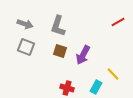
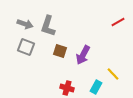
gray L-shape: moved 10 px left
